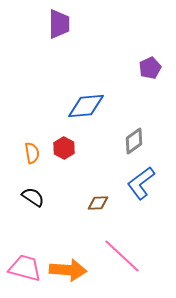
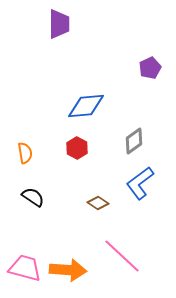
red hexagon: moved 13 px right
orange semicircle: moved 7 px left
blue L-shape: moved 1 px left
brown diamond: rotated 35 degrees clockwise
